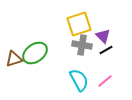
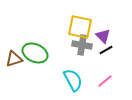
yellow square: moved 1 px right, 3 px down; rotated 30 degrees clockwise
green ellipse: rotated 60 degrees clockwise
cyan semicircle: moved 6 px left
